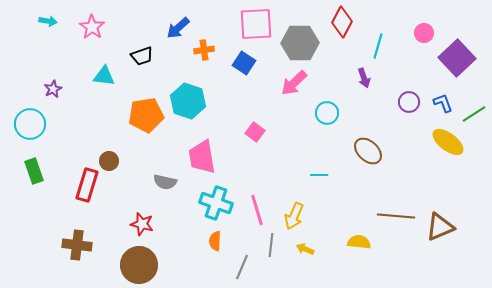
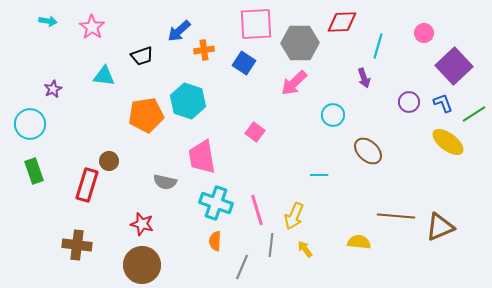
red diamond at (342, 22): rotated 60 degrees clockwise
blue arrow at (178, 28): moved 1 px right, 3 px down
purple square at (457, 58): moved 3 px left, 8 px down
cyan circle at (327, 113): moved 6 px right, 2 px down
yellow arrow at (305, 249): rotated 30 degrees clockwise
brown circle at (139, 265): moved 3 px right
